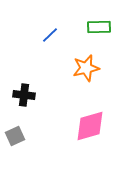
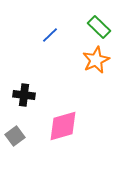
green rectangle: rotated 45 degrees clockwise
orange star: moved 10 px right, 8 px up; rotated 12 degrees counterclockwise
pink diamond: moved 27 px left
gray square: rotated 12 degrees counterclockwise
